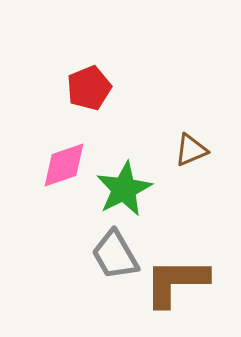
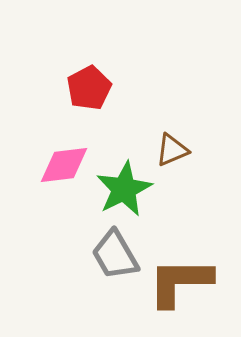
red pentagon: rotated 6 degrees counterclockwise
brown triangle: moved 19 px left
pink diamond: rotated 12 degrees clockwise
brown L-shape: moved 4 px right
